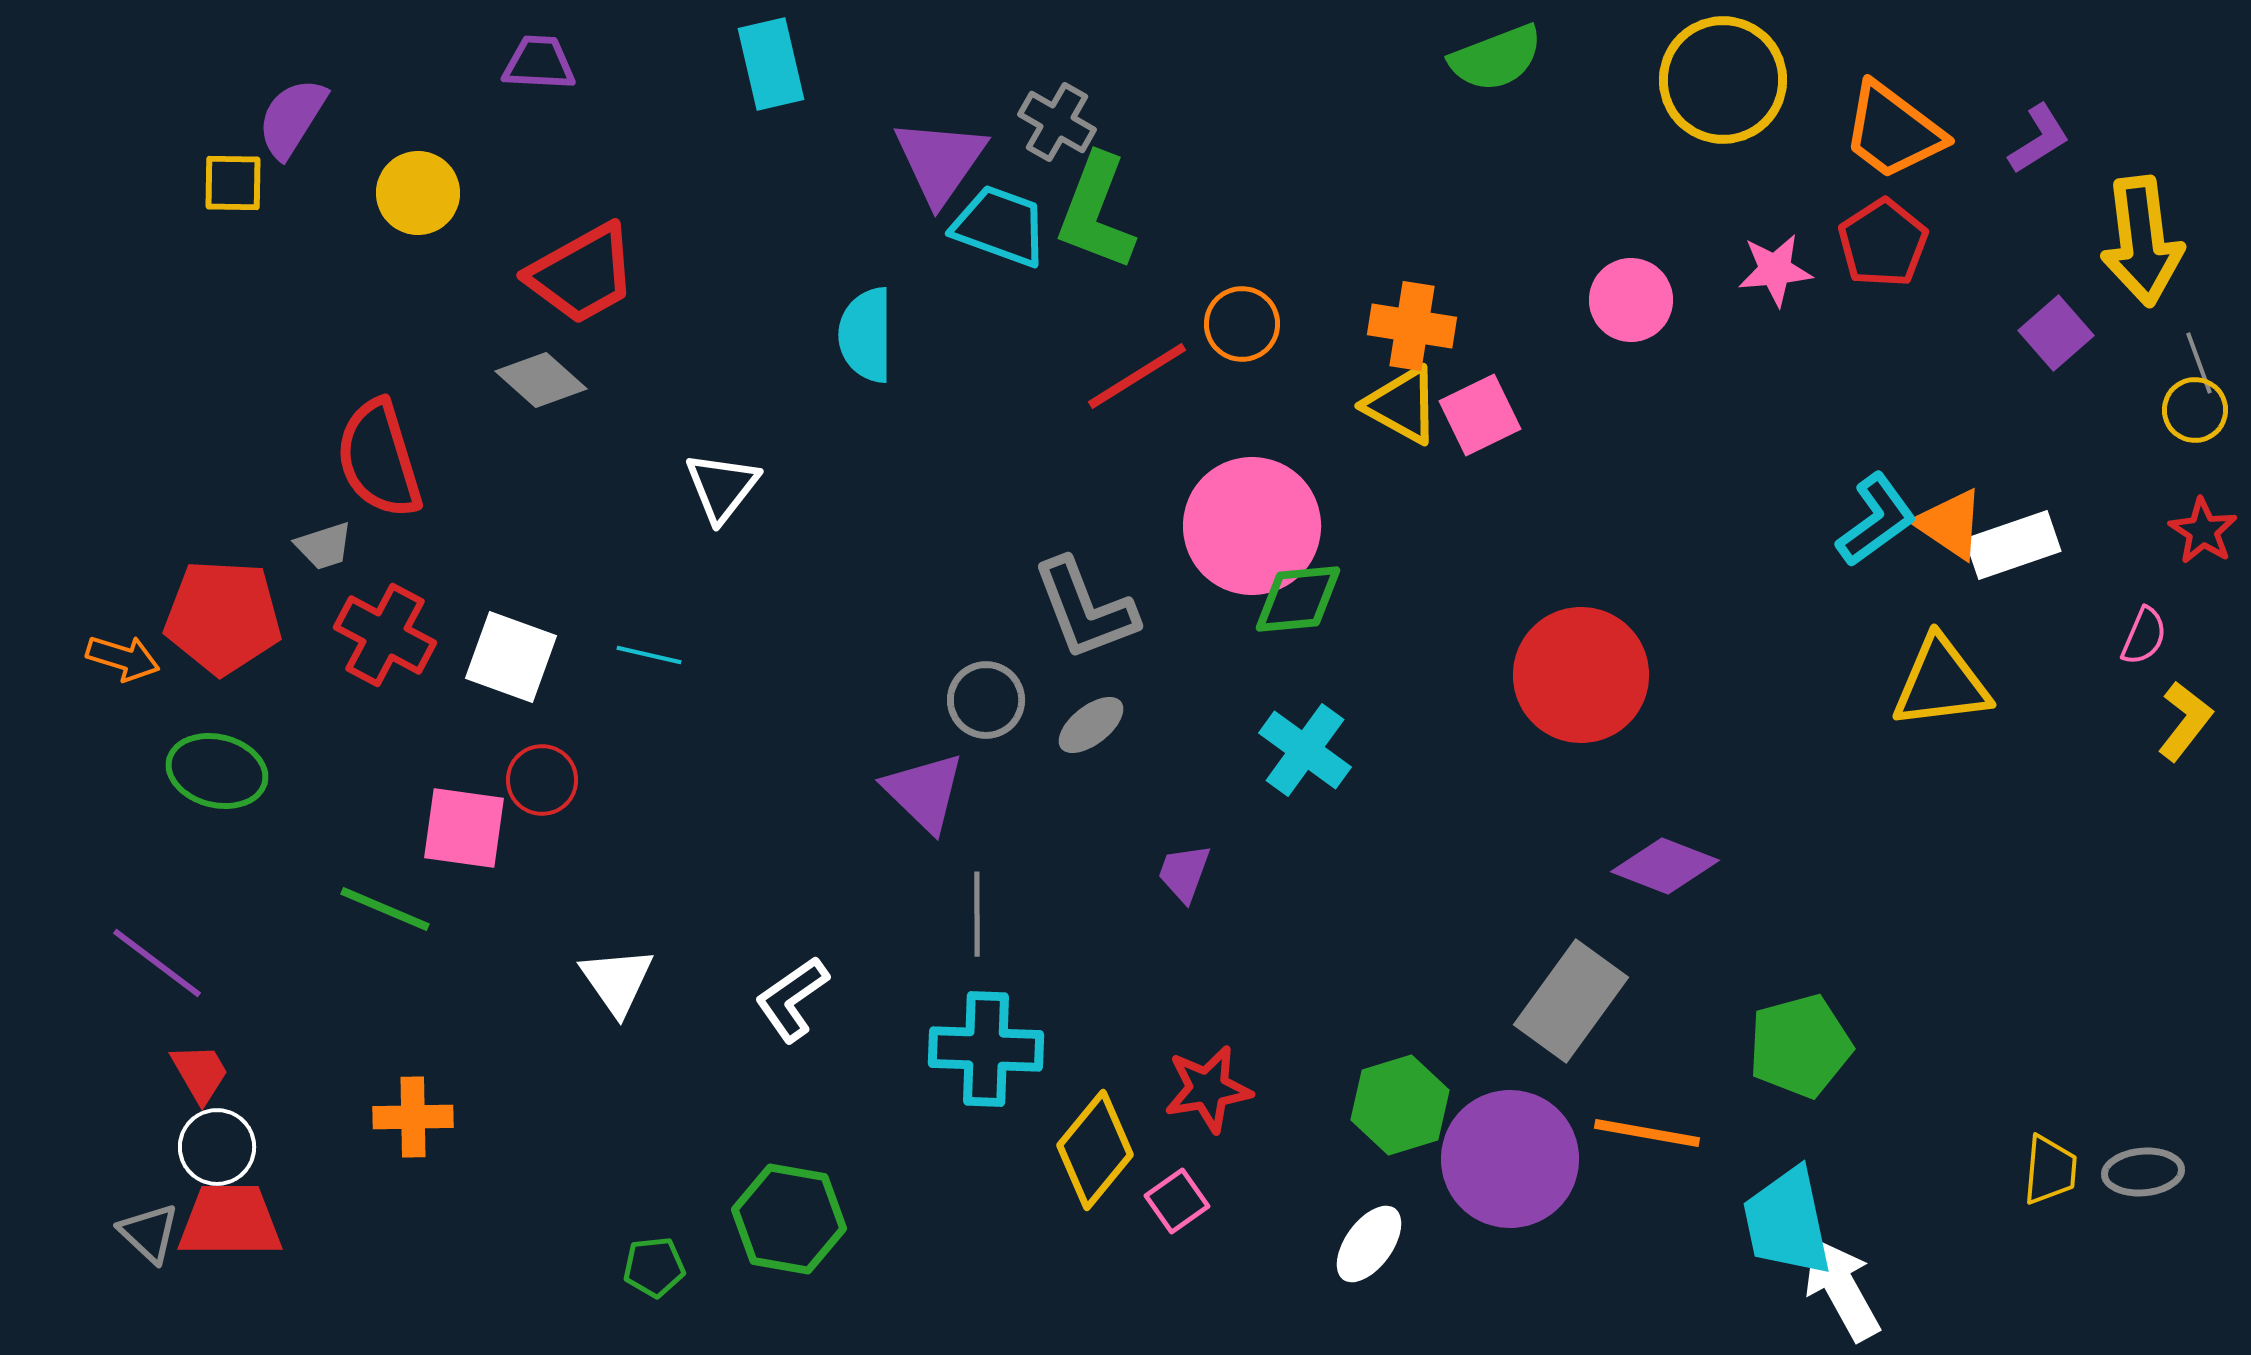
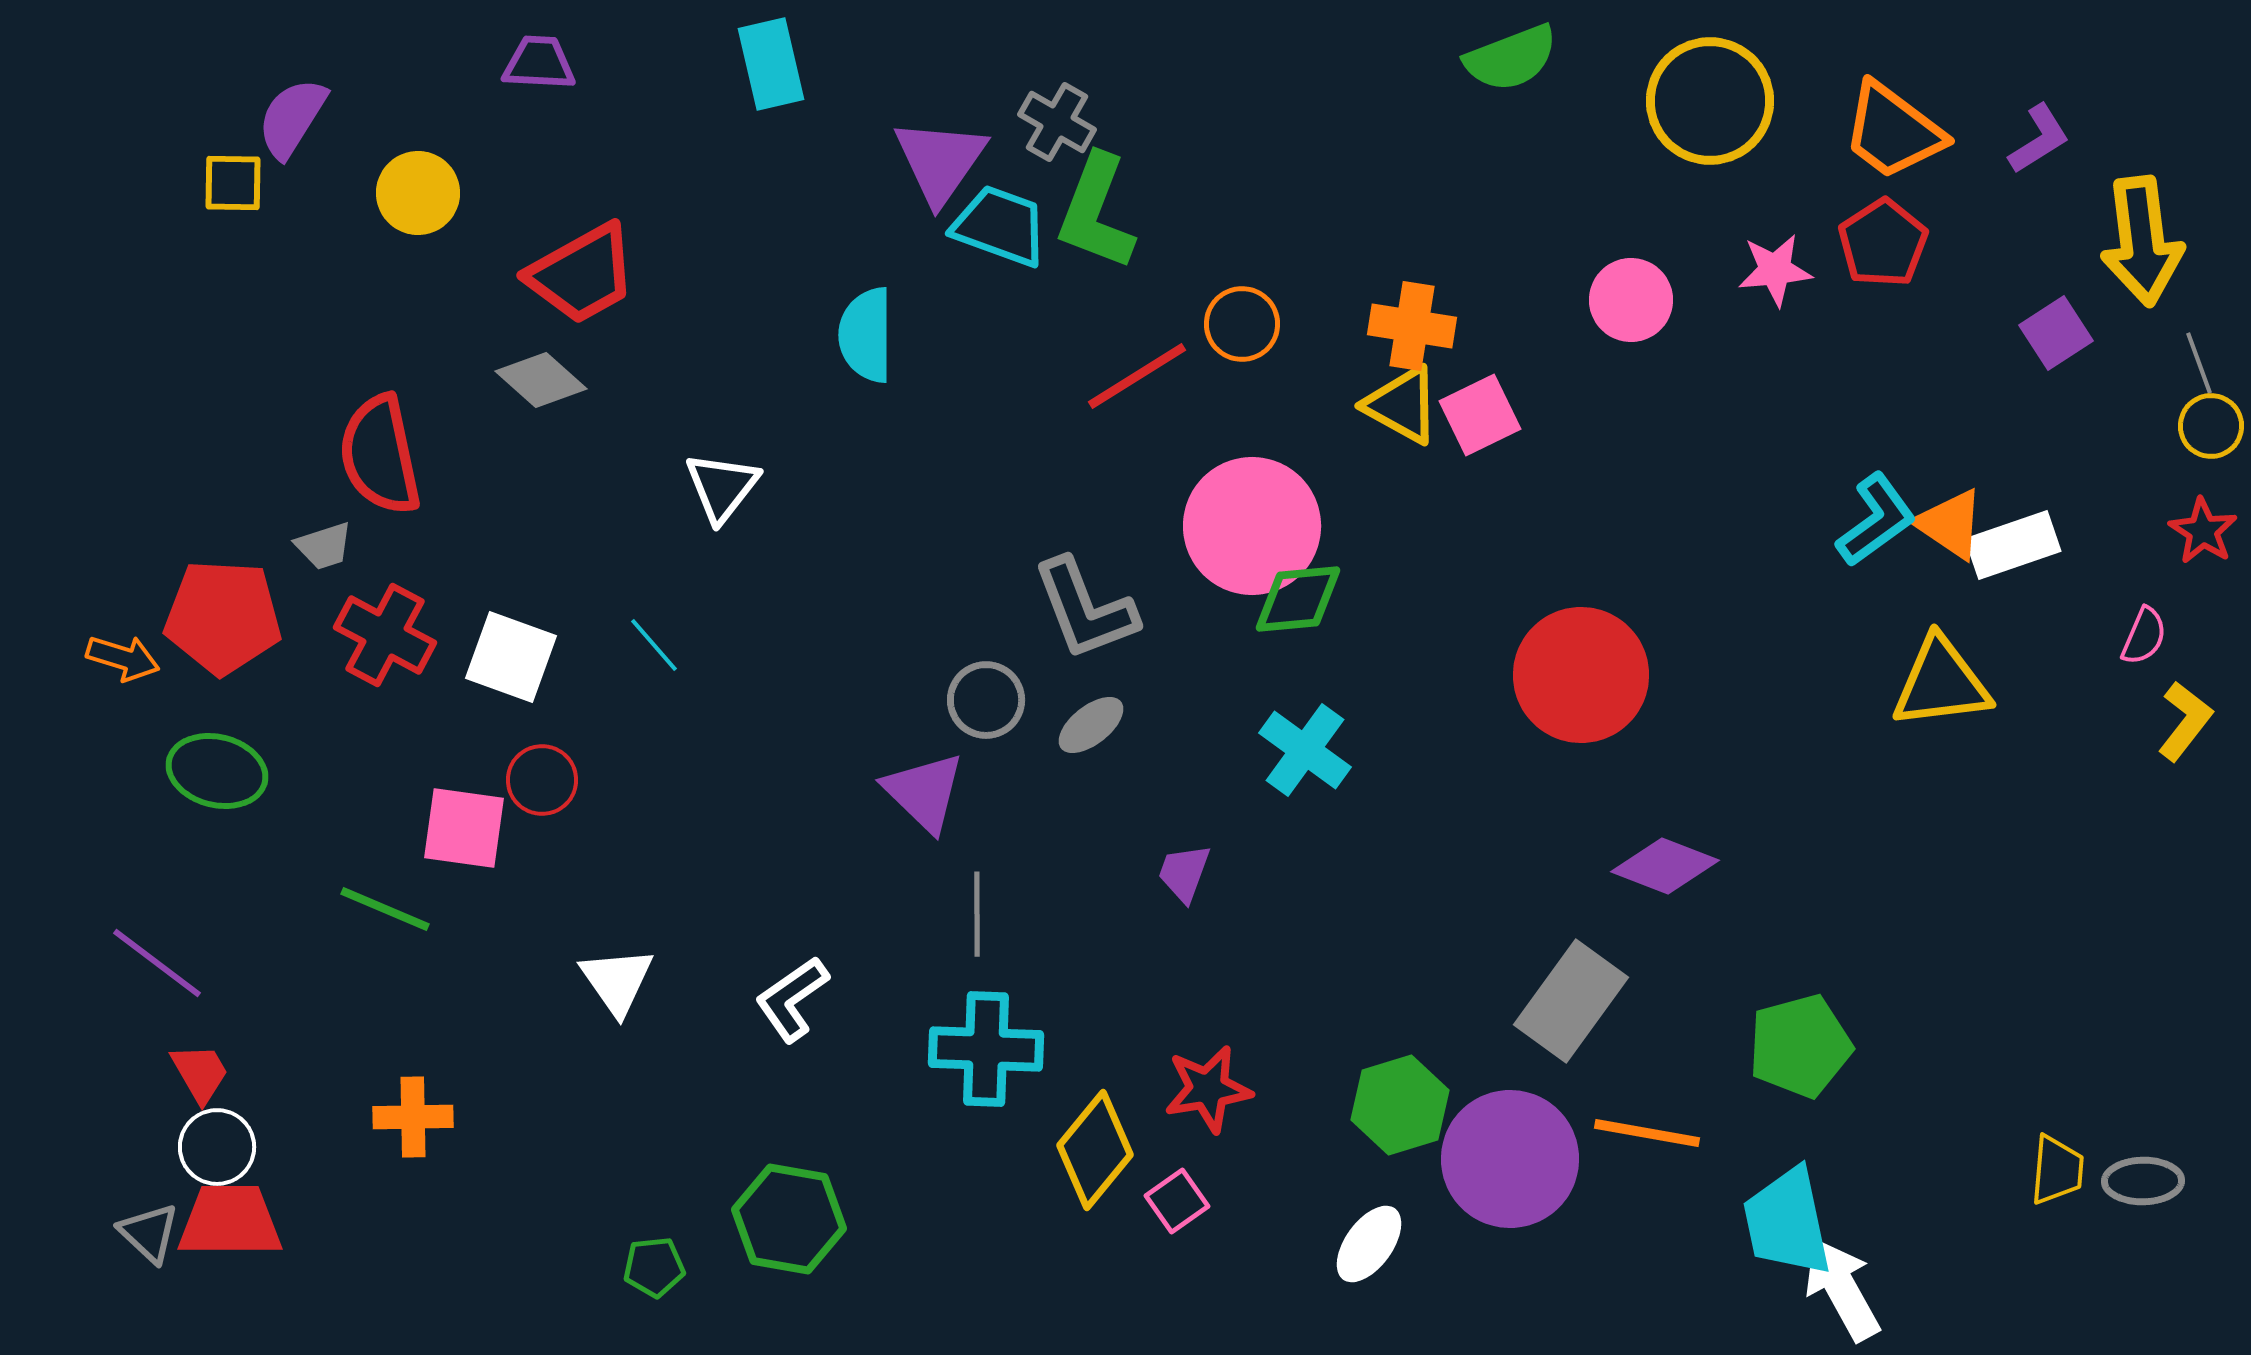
green semicircle at (1496, 58): moved 15 px right
yellow circle at (1723, 80): moved 13 px left, 21 px down
purple square at (2056, 333): rotated 8 degrees clockwise
yellow circle at (2195, 410): moved 16 px right, 16 px down
red semicircle at (379, 459): moved 1 px right, 4 px up; rotated 5 degrees clockwise
cyan line at (649, 655): moved 5 px right, 10 px up; rotated 36 degrees clockwise
yellow trapezoid at (2050, 1170): moved 7 px right
gray ellipse at (2143, 1172): moved 9 px down; rotated 4 degrees clockwise
